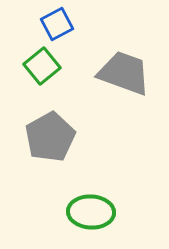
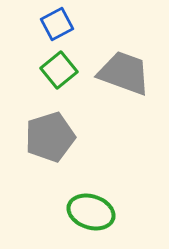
green square: moved 17 px right, 4 px down
gray pentagon: rotated 12 degrees clockwise
green ellipse: rotated 15 degrees clockwise
